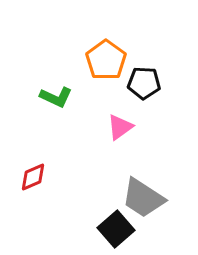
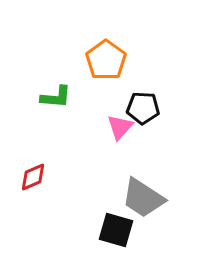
black pentagon: moved 1 px left, 25 px down
green L-shape: rotated 20 degrees counterclockwise
pink triangle: rotated 12 degrees counterclockwise
black square: moved 1 px down; rotated 33 degrees counterclockwise
